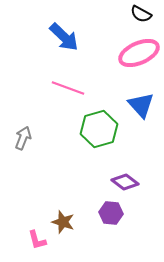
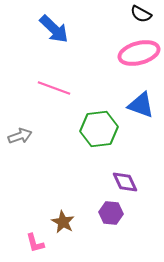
blue arrow: moved 10 px left, 8 px up
pink ellipse: rotated 9 degrees clockwise
pink line: moved 14 px left
blue triangle: rotated 28 degrees counterclockwise
green hexagon: rotated 9 degrees clockwise
gray arrow: moved 3 px left, 2 px up; rotated 50 degrees clockwise
purple diamond: rotated 28 degrees clockwise
brown star: rotated 10 degrees clockwise
pink L-shape: moved 2 px left, 3 px down
